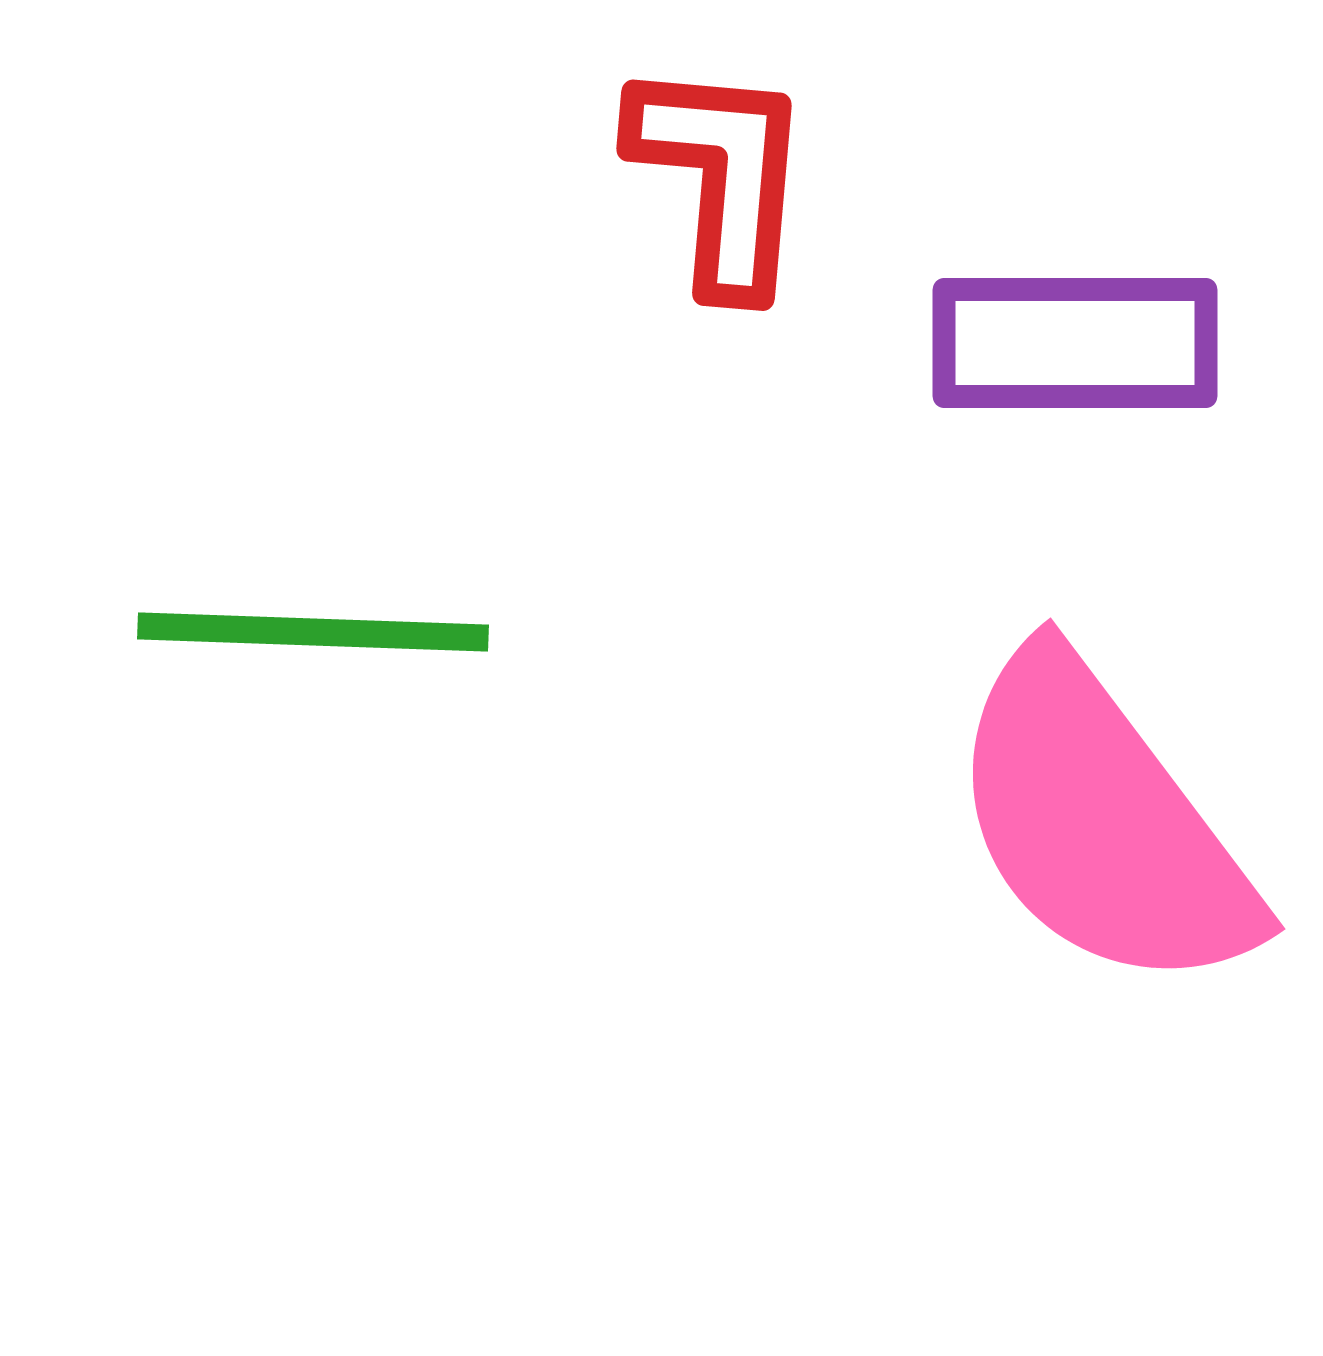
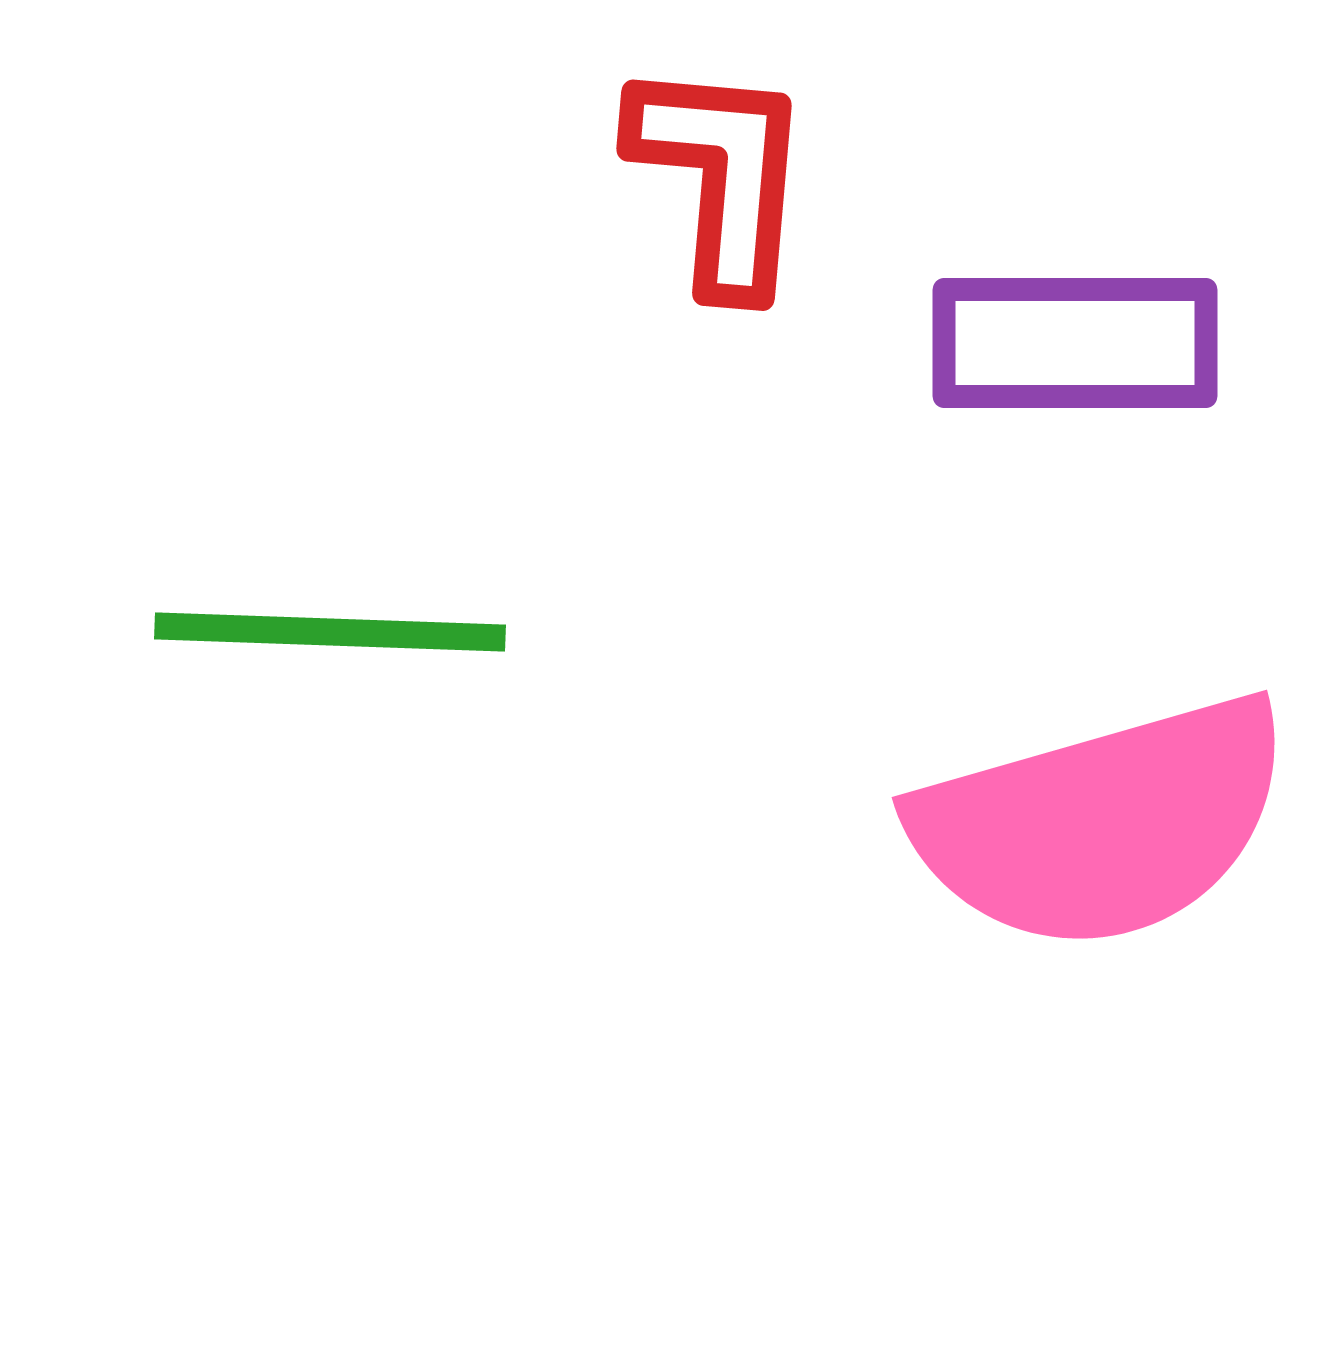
green line: moved 17 px right
pink semicircle: rotated 69 degrees counterclockwise
